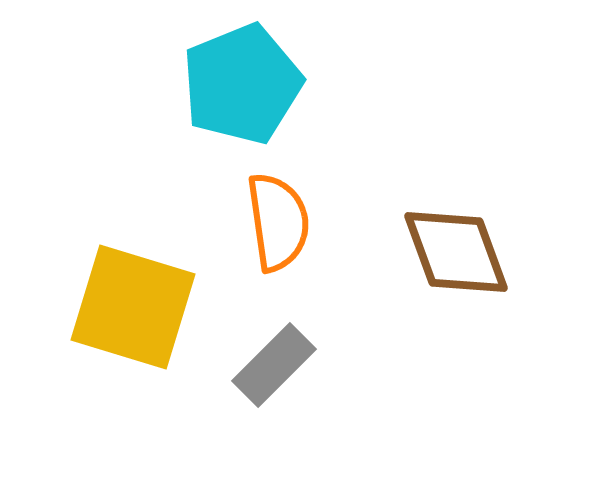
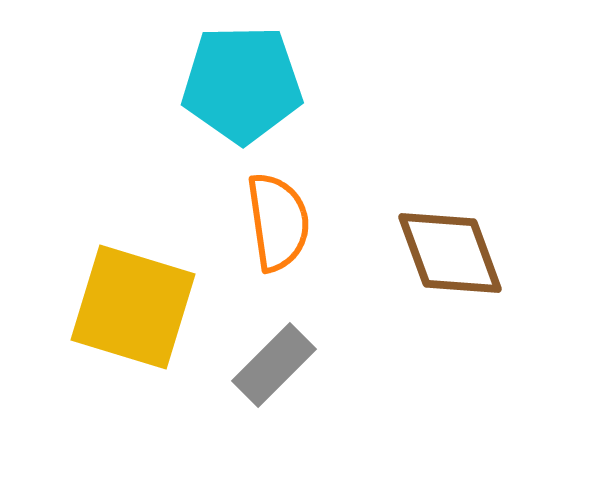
cyan pentagon: rotated 21 degrees clockwise
brown diamond: moved 6 px left, 1 px down
